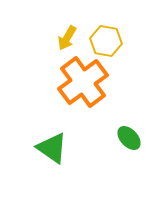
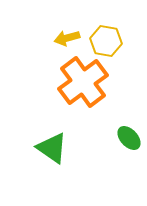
yellow arrow: rotated 45 degrees clockwise
